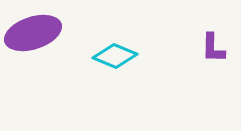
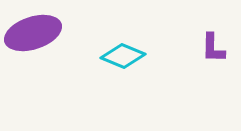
cyan diamond: moved 8 px right
